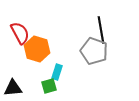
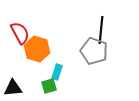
black line: rotated 16 degrees clockwise
